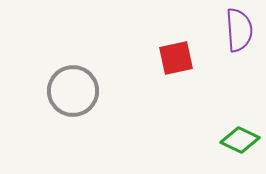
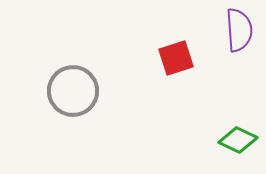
red square: rotated 6 degrees counterclockwise
green diamond: moved 2 px left
